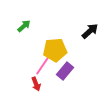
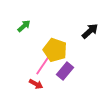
yellow pentagon: rotated 25 degrees clockwise
red arrow: rotated 40 degrees counterclockwise
